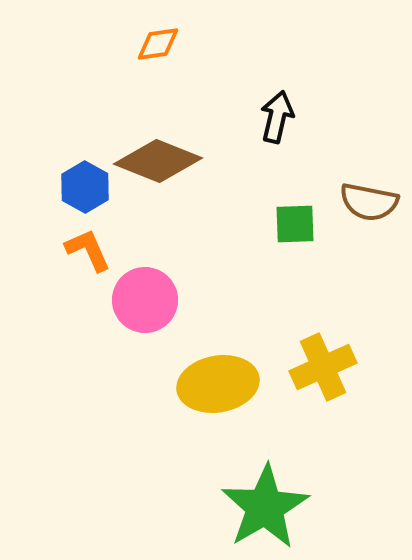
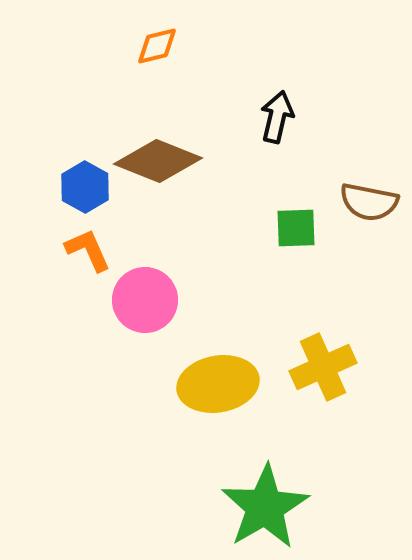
orange diamond: moved 1 px left, 2 px down; rotated 6 degrees counterclockwise
green square: moved 1 px right, 4 px down
